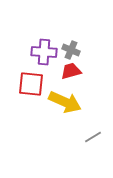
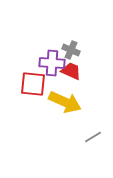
purple cross: moved 8 px right, 11 px down
red trapezoid: rotated 40 degrees clockwise
red square: moved 2 px right
